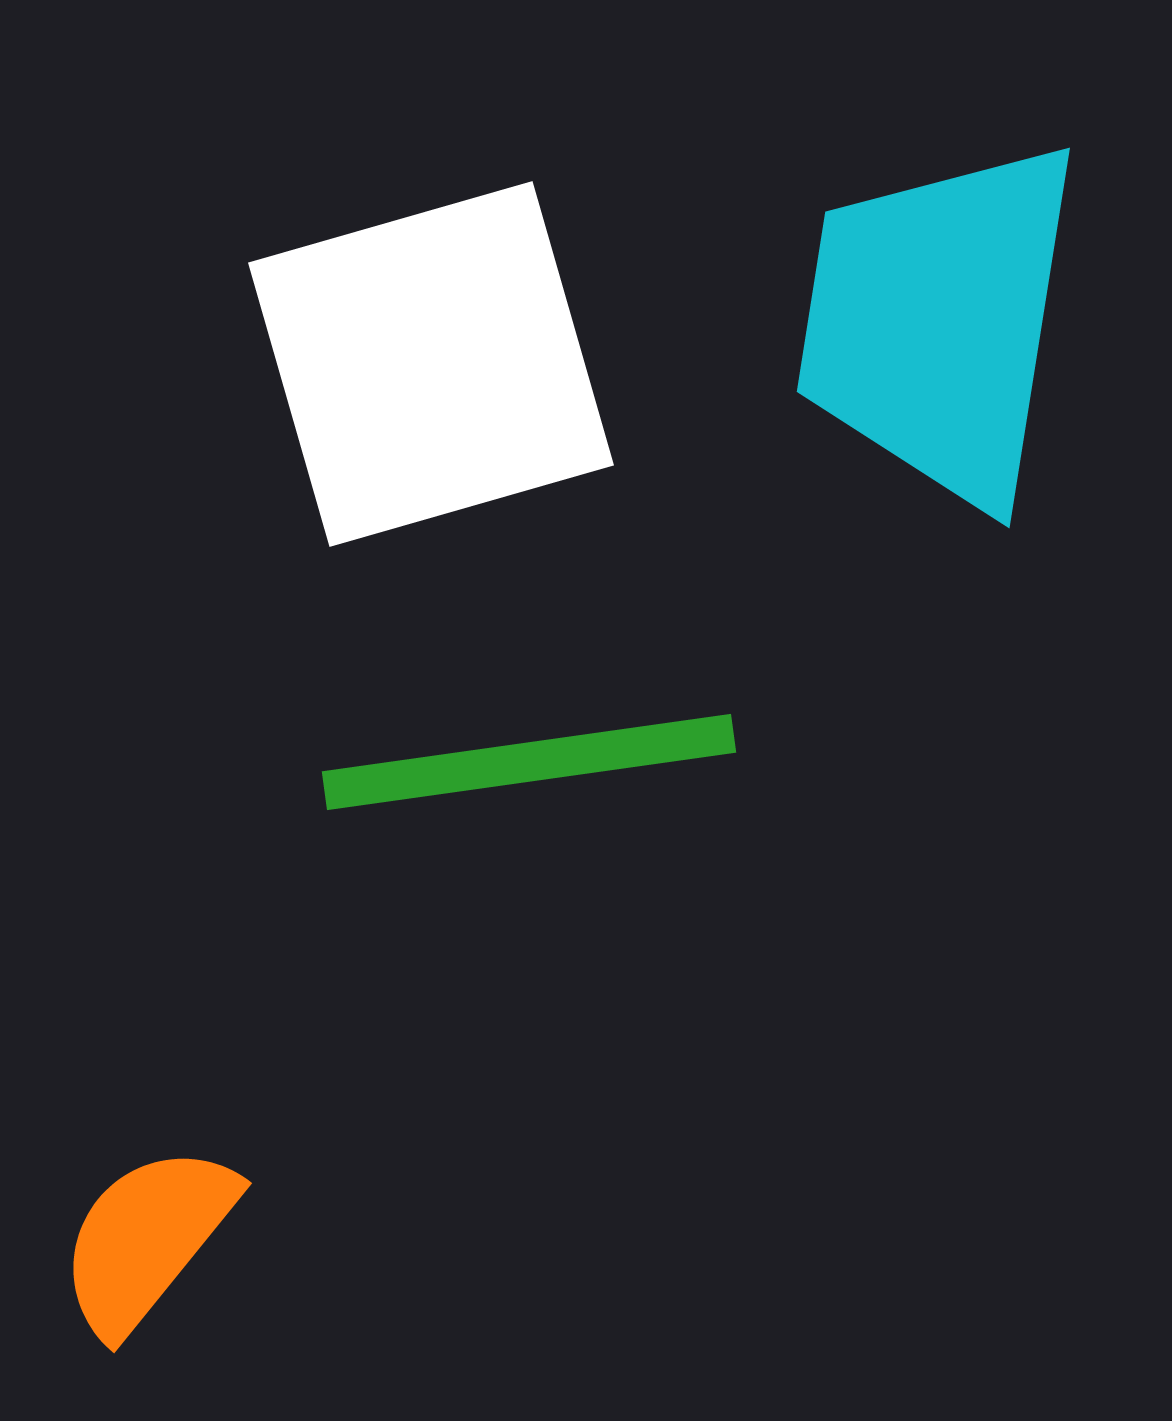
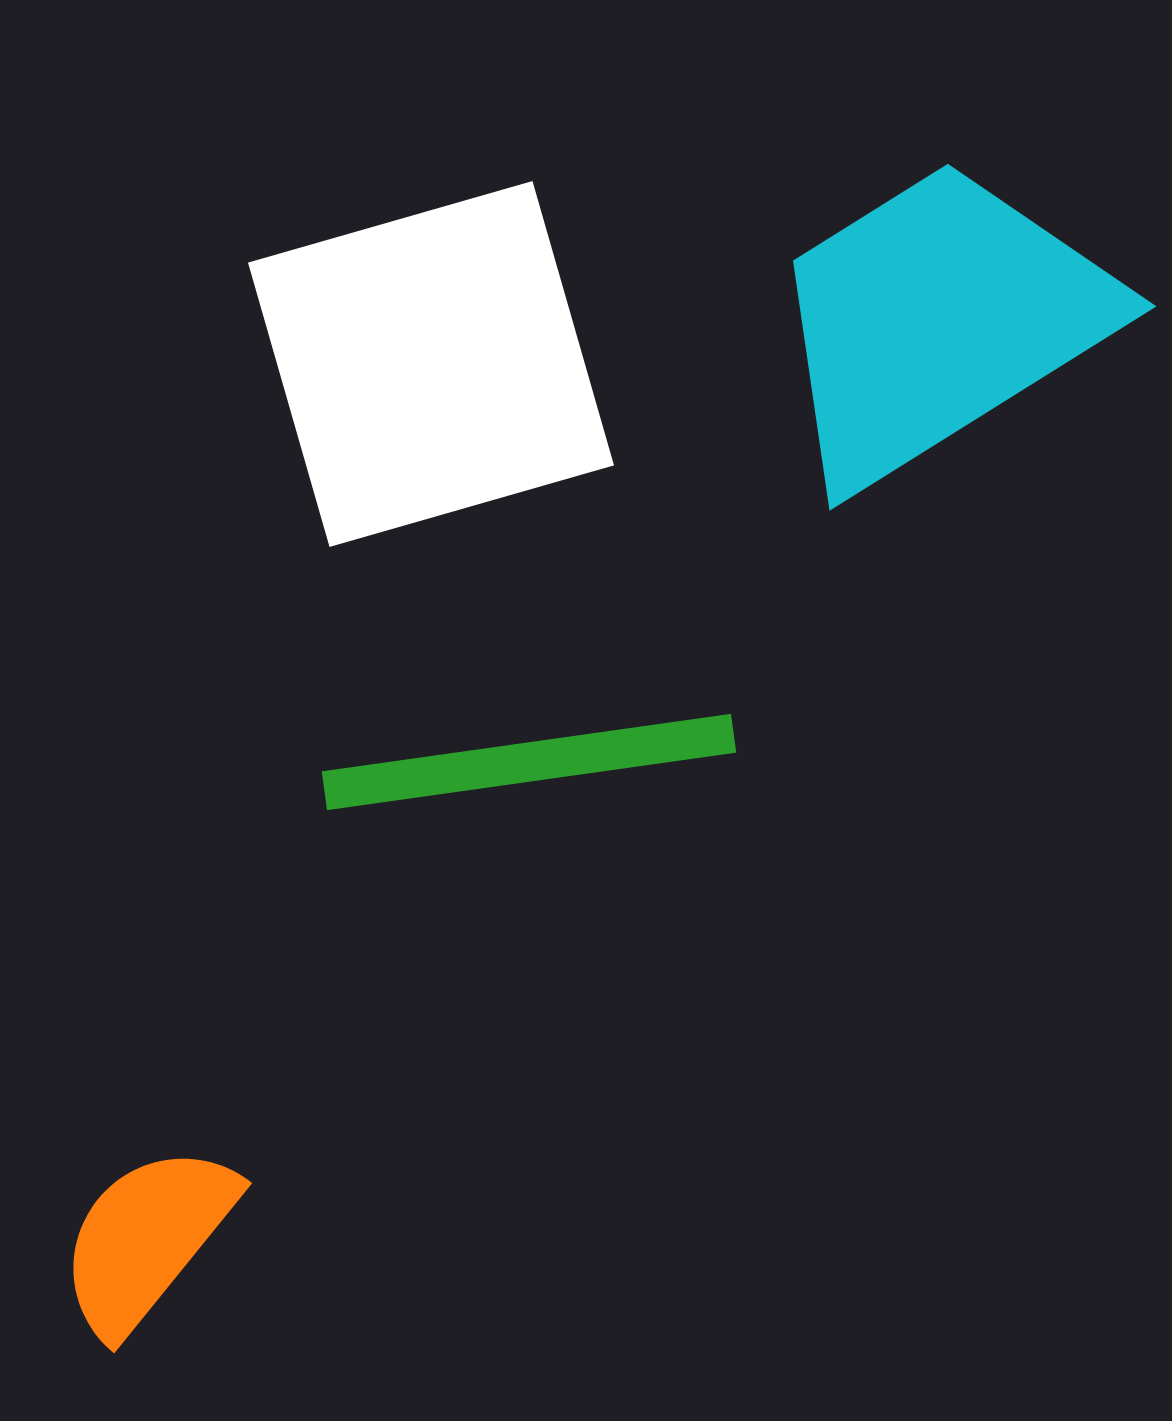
cyan trapezoid: rotated 49 degrees clockwise
